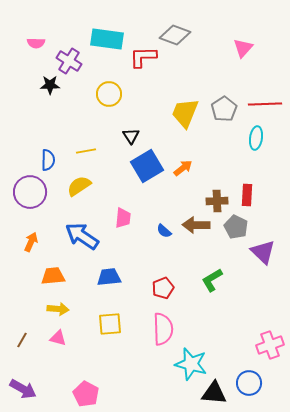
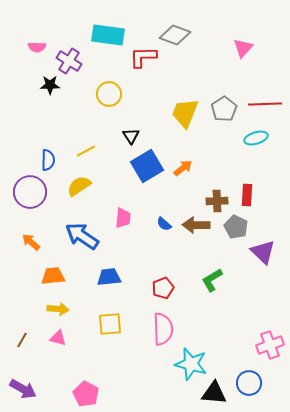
cyan rectangle at (107, 39): moved 1 px right, 4 px up
pink semicircle at (36, 43): moved 1 px right, 4 px down
cyan ellipse at (256, 138): rotated 65 degrees clockwise
yellow line at (86, 151): rotated 18 degrees counterclockwise
blue semicircle at (164, 231): moved 7 px up
orange arrow at (31, 242): rotated 72 degrees counterclockwise
